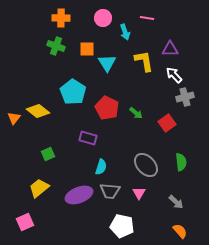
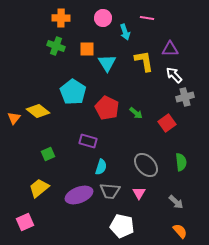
purple rectangle: moved 3 px down
